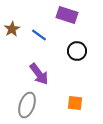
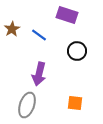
purple arrow: rotated 50 degrees clockwise
